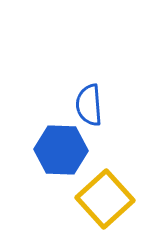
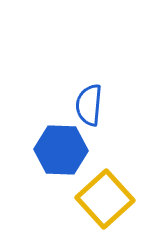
blue semicircle: rotated 9 degrees clockwise
